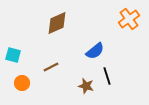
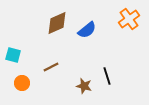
blue semicircle: moved 8 px left, 21 px up
brown star: moved 2 px left
